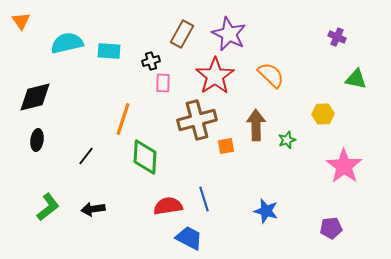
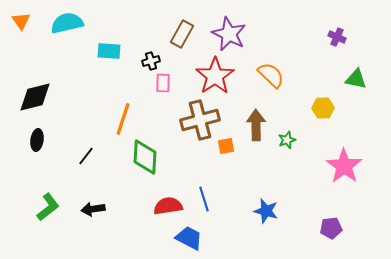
cyan semicircle: moved 20 px up
yellow hexagon: moved 6 px up
brown cross: moved 3 px right
